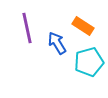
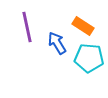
purple line: moved 1 px up
cyan pentagon: moved 4 px up; rotated 20 degrees clockwise
